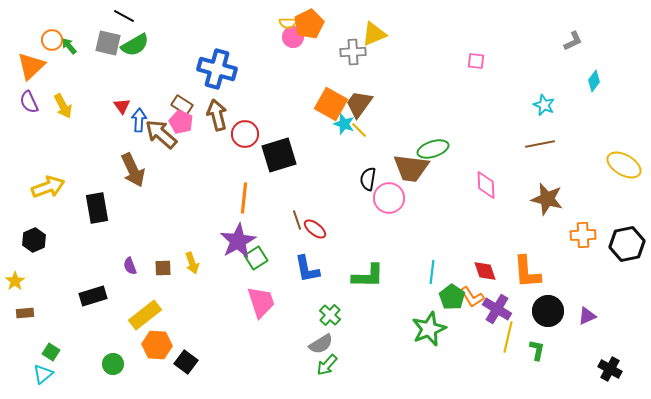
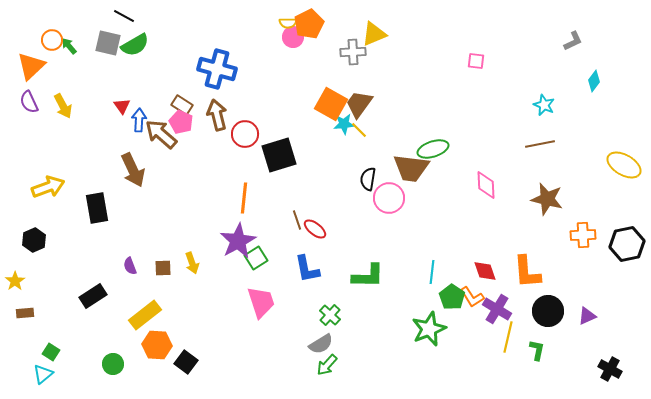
cyan star at (344, 124): rotated 25 degrees counterclockwise
black rectangle at (93, 296): rotated 16 degrees counterclockwise
